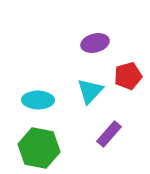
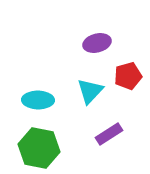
purple ellipse: moved 2 px right
purple rectangle: rotated 16 degrees clockwise
